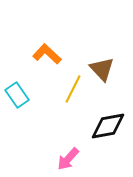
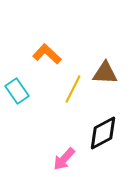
brown triangle: moved 3 px right, 4 px down; rotated 44 degrees counterclockwise
cyan rectangle: moved 4 px up
black diamond: moved 5 px left, 7 px down; rotated 18 degrees counterclockwise
pink arrow: moved 4 px left
